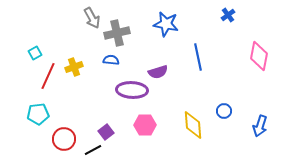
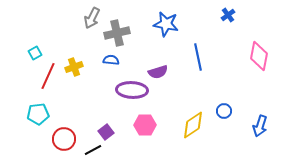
gray arrow: rotated 55 degrees clockwise
yellow diamond: rotated 60 degrees clockwise
